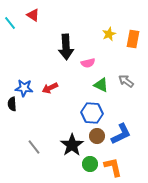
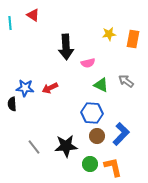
cyan line: rotated 32 degrees clockwise
yellow star: rotated 16 degrees clockwise
blue star: moved 1 px right
blue L-shape: rotated 20 degrees counterclockwise
black star: moved 6 px left, 1 px down; rotated 30 degrees clockwise
